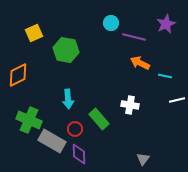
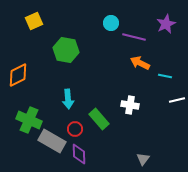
yellow square: moved 12 px up
